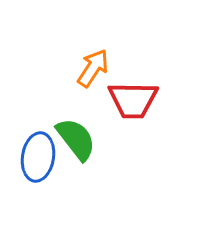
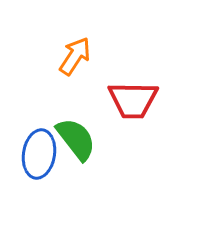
orange arrow: moved 18 px left, 12 px up
blue ellipse: moved 1 px right, 3 px up
